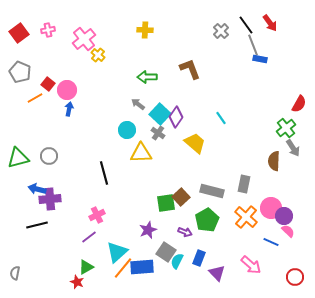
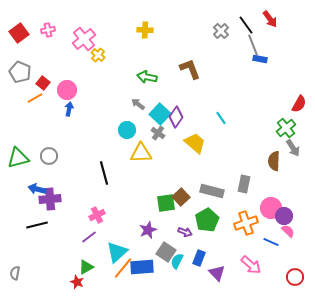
red arrow at (270, 23): moved 4 px up
green arrow at (147, 77): rotated 12 degrees clockwise
red square at (48, 84): moved 5 px left, 1 px up
orange cross at (246, 217): moved 6 px down; rotated 30 degrees clockwise
